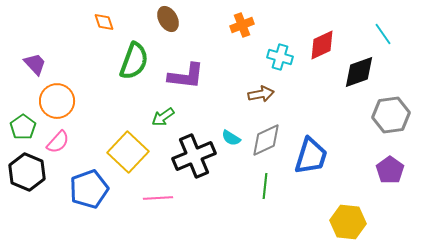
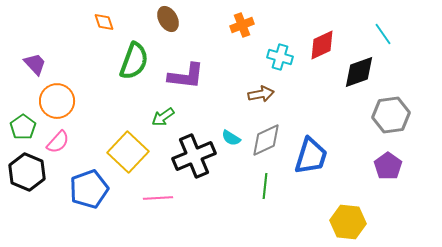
purple pentagon: moved 2 px left, 4 px up
